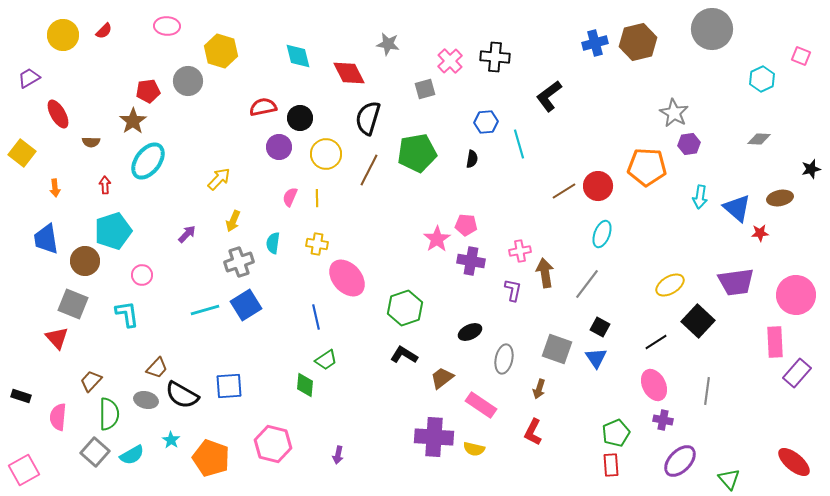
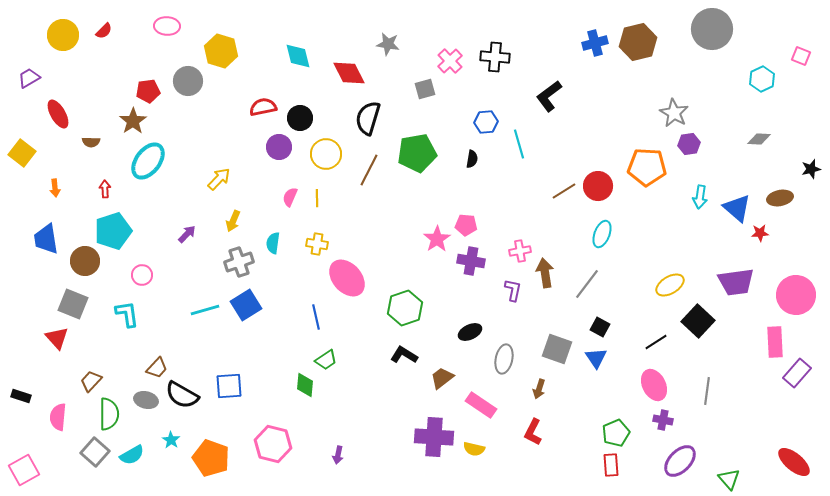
red arrow at (105, 185): moved 4 px down
